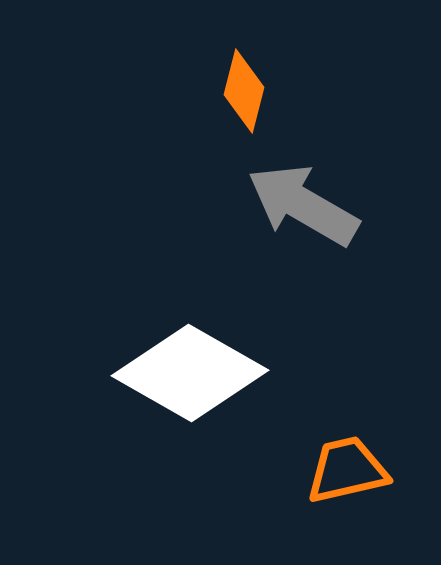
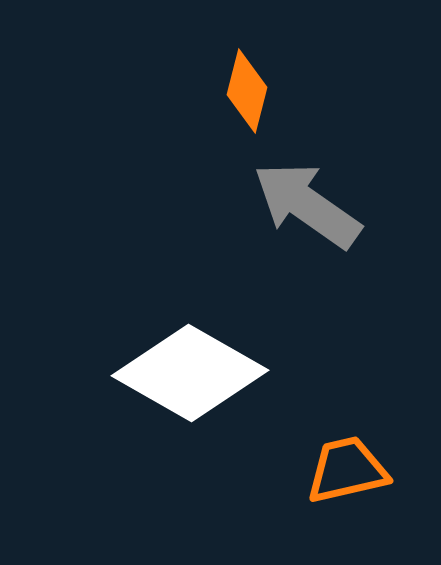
orange diamond: moved 3 px right
gray arrow: moved 4 px right; rotated 5 degrees clockwise
